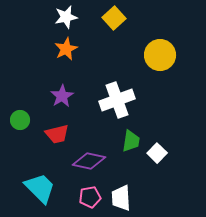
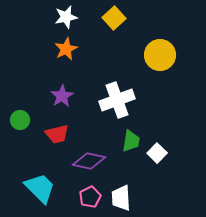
pink pentagon: rotated 15 degrees counterclockwise
